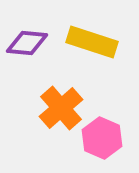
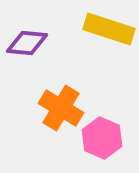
yellow rectangle: moved 17 px right, 13 px up
orange cross: rotated 18 degrees counterclockwise
